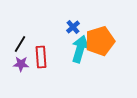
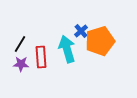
blue cross: moved 8 px right, 4 px down
cyan arrow: moved 13 px left; rotated 32 degrees counterclockwise
